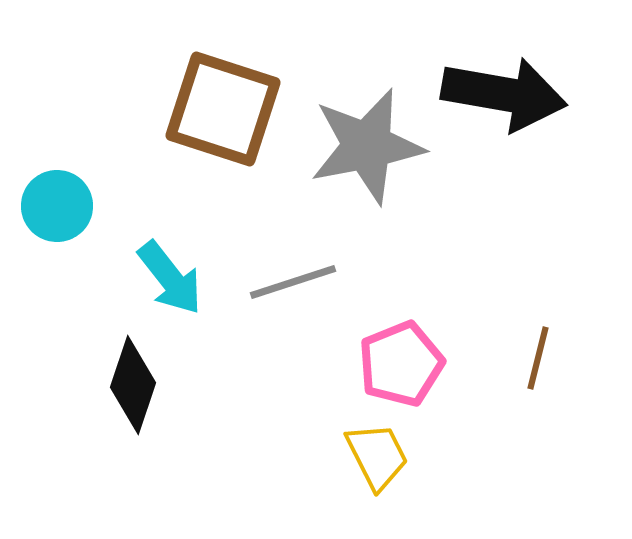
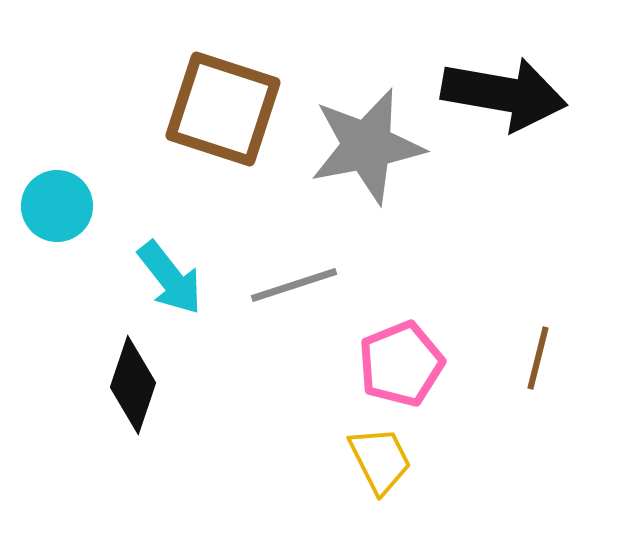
gray line: moved 1 px right, 3 px down
yellow trapezoid: moved 3 px right, 4 px down
